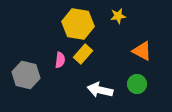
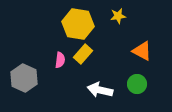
gray hexagon: moved 2 px left, 3 px down; rotated 12 degrees clockwise
